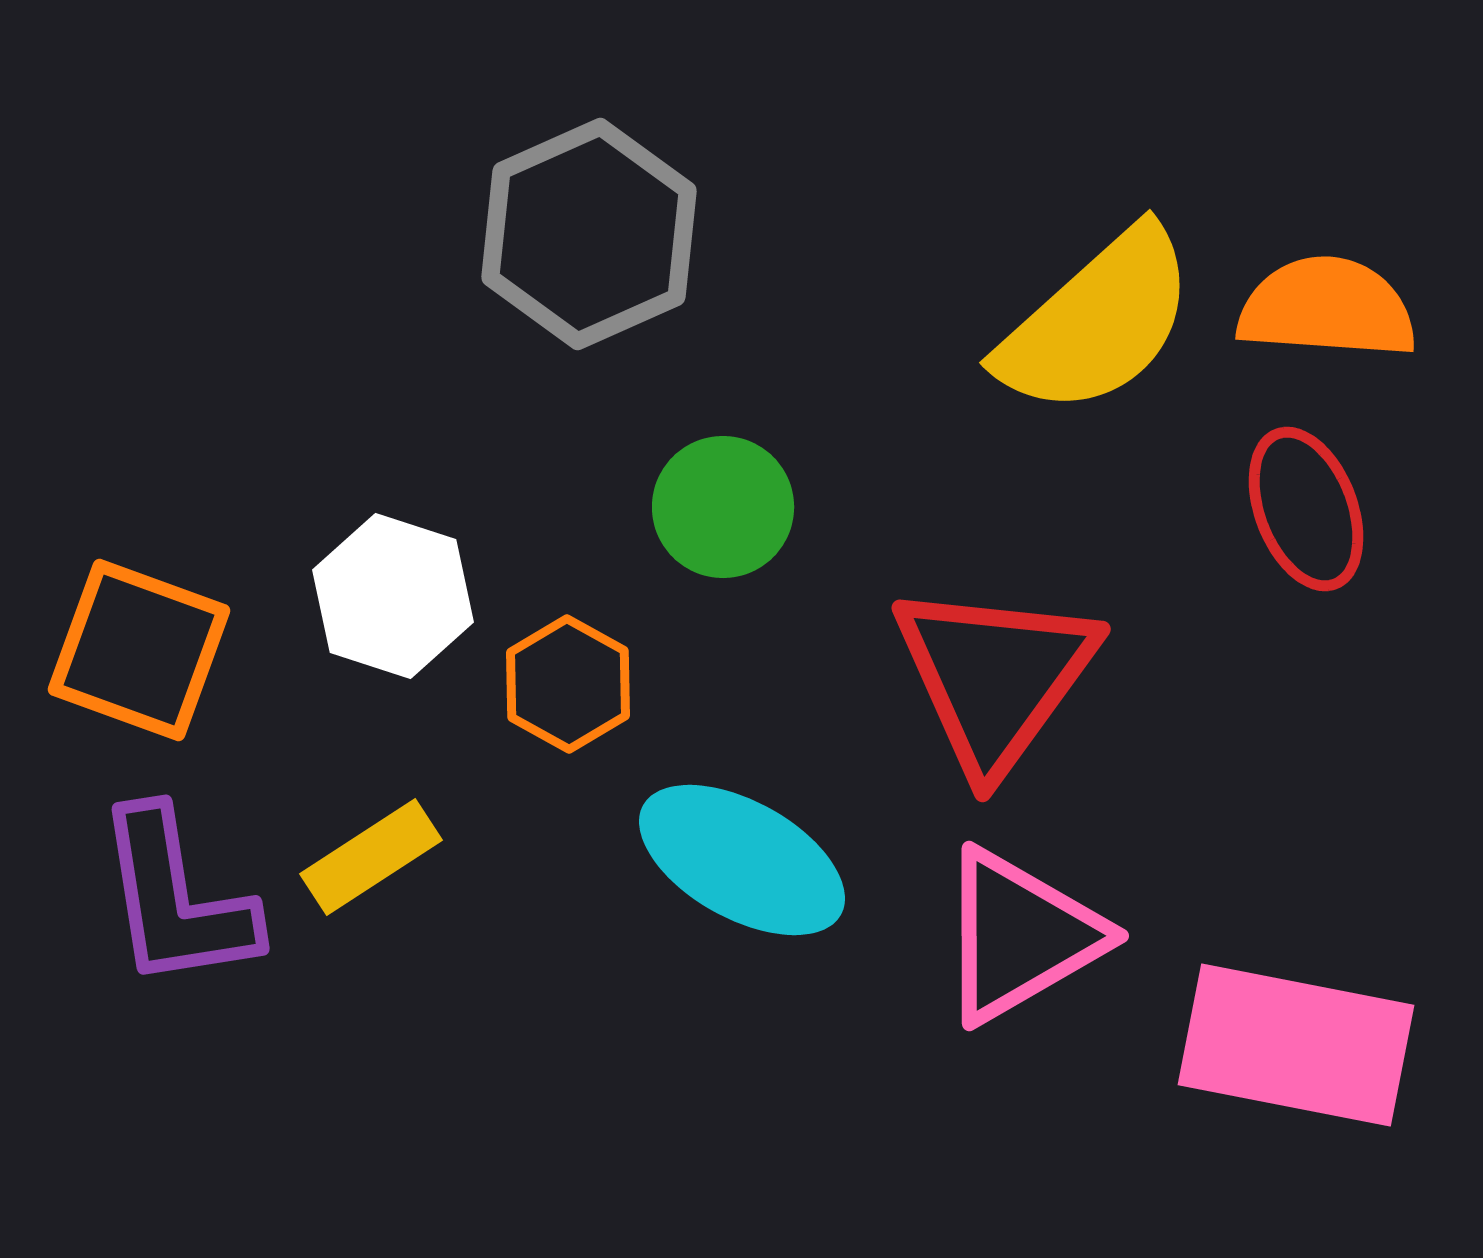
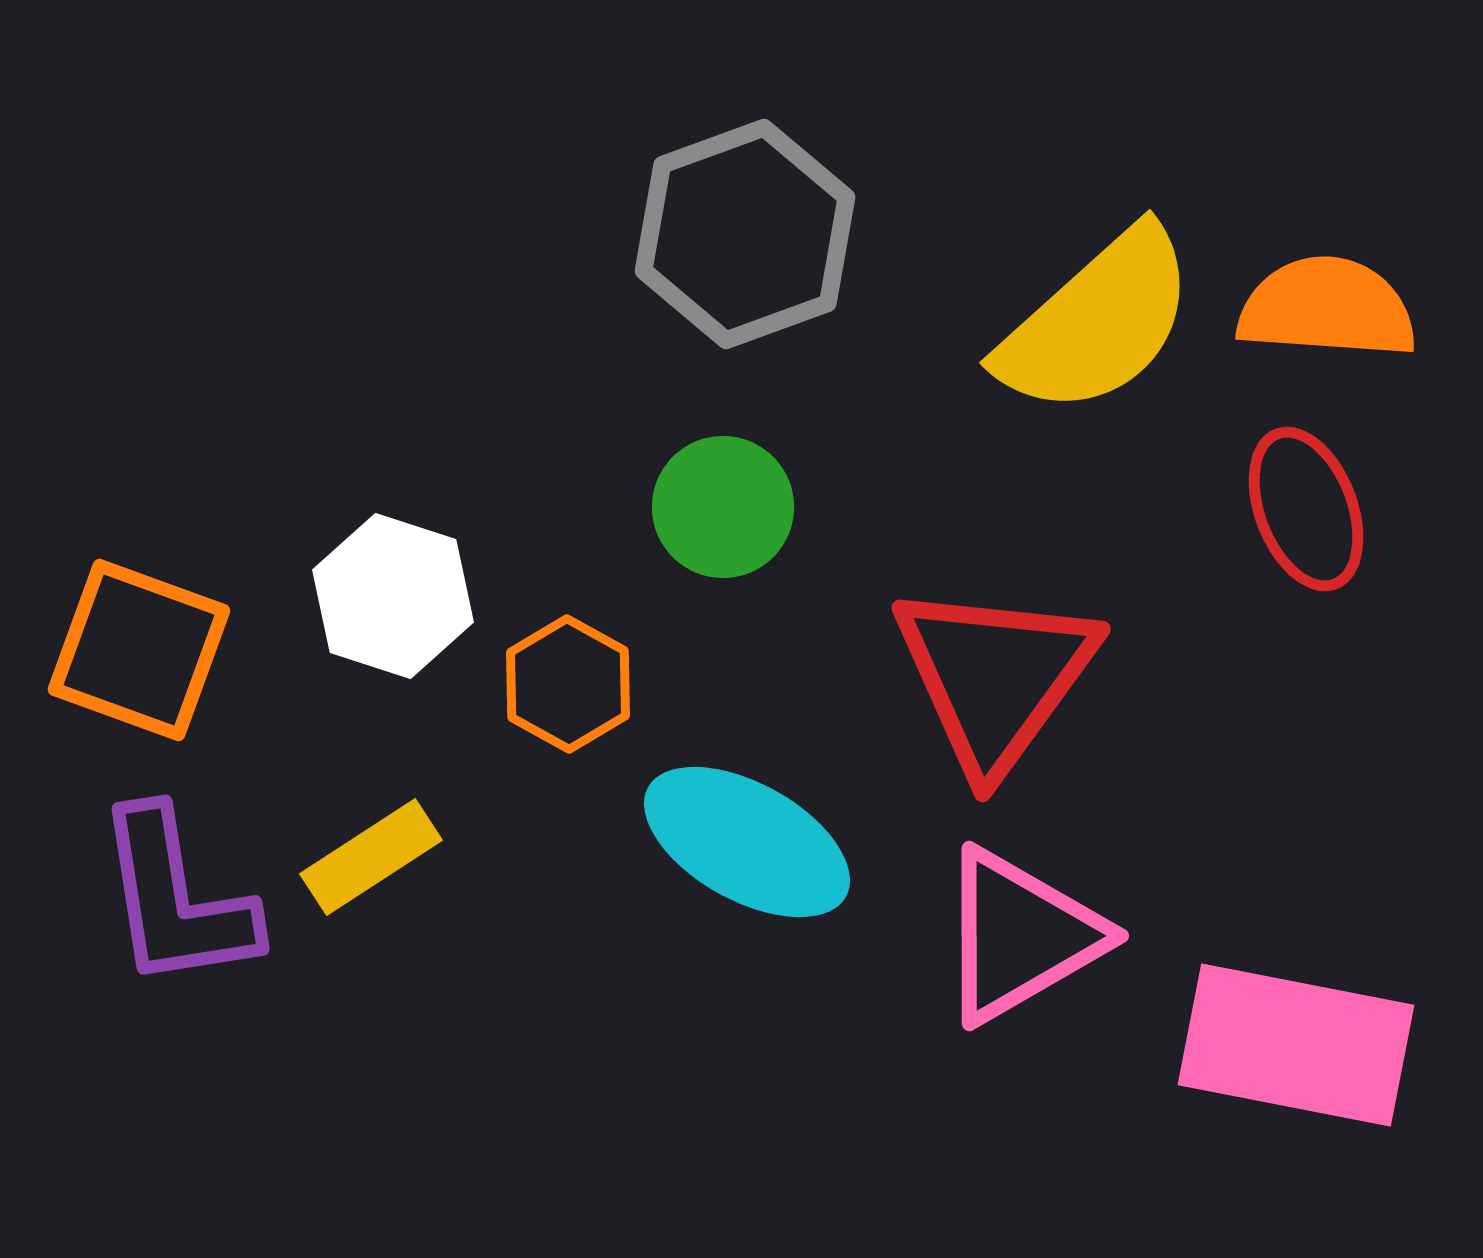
gray hexagon: moved 156 px right; rotated 4 degrees clockwise
cyan ellipse: moved 5 px right, 18 px up
